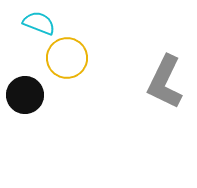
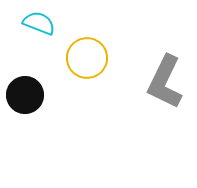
yellow circle: moved 20 px right
